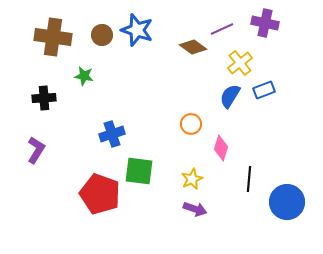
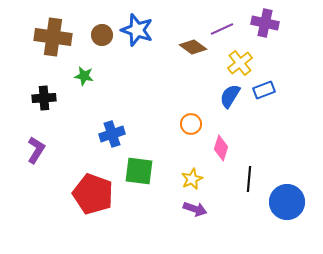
red pentagon: moved 7 px left
